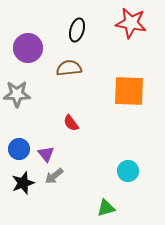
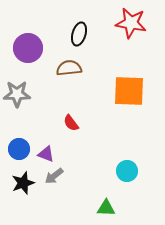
black ellipse: moved 2 px right, 4 px down
purple triangle: rotated 30 degrees counterclockwise
cyan circle: moved 1 px left
green triangle: rotated 18 degrees clockwise
